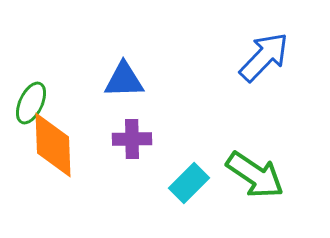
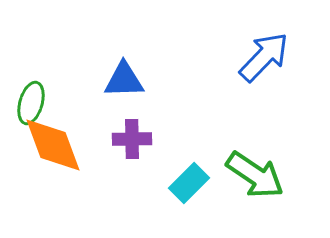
green ellipse: rotated 9 degrees counterclockwise
orange diamond: rotated 18 degrees counterclockwise
